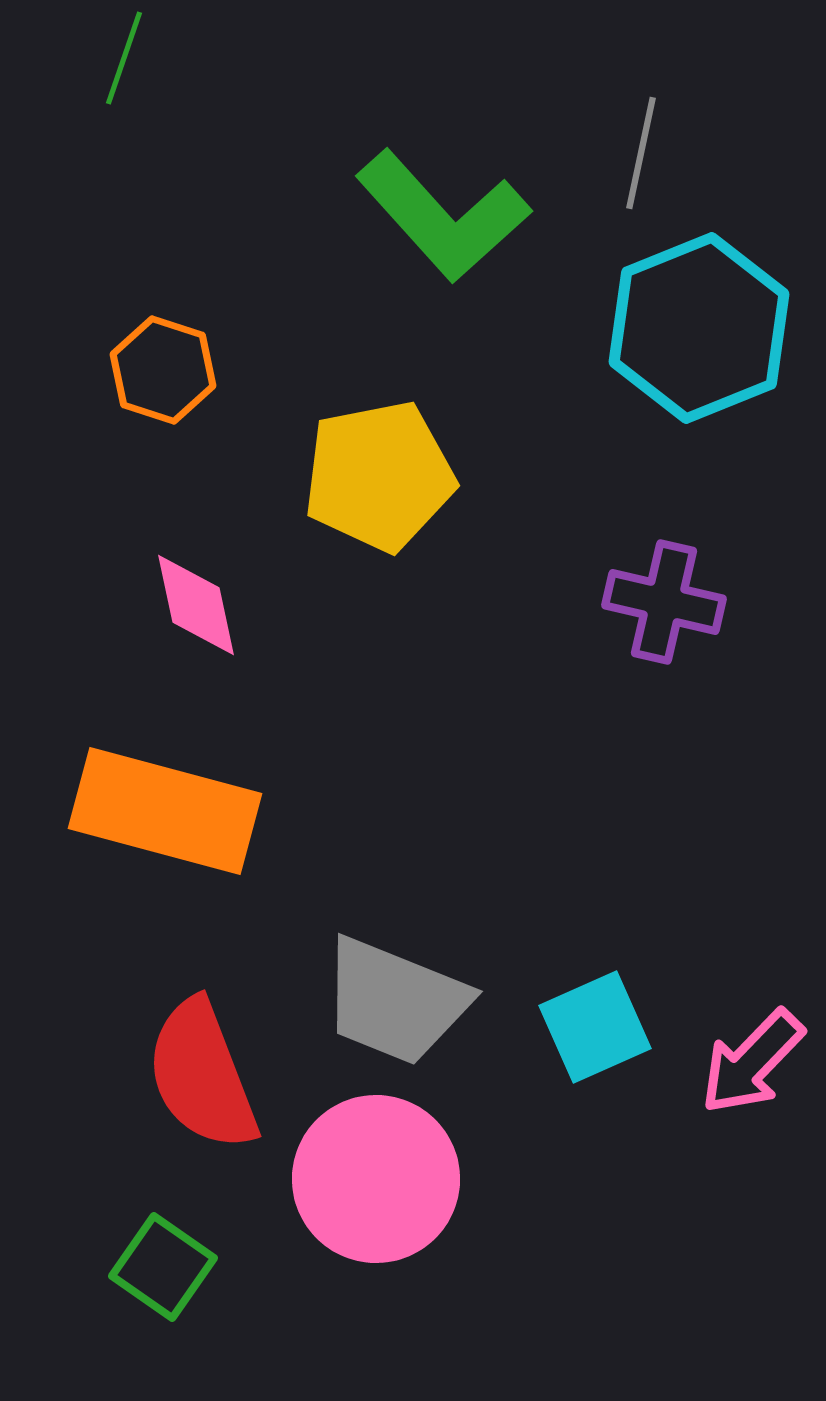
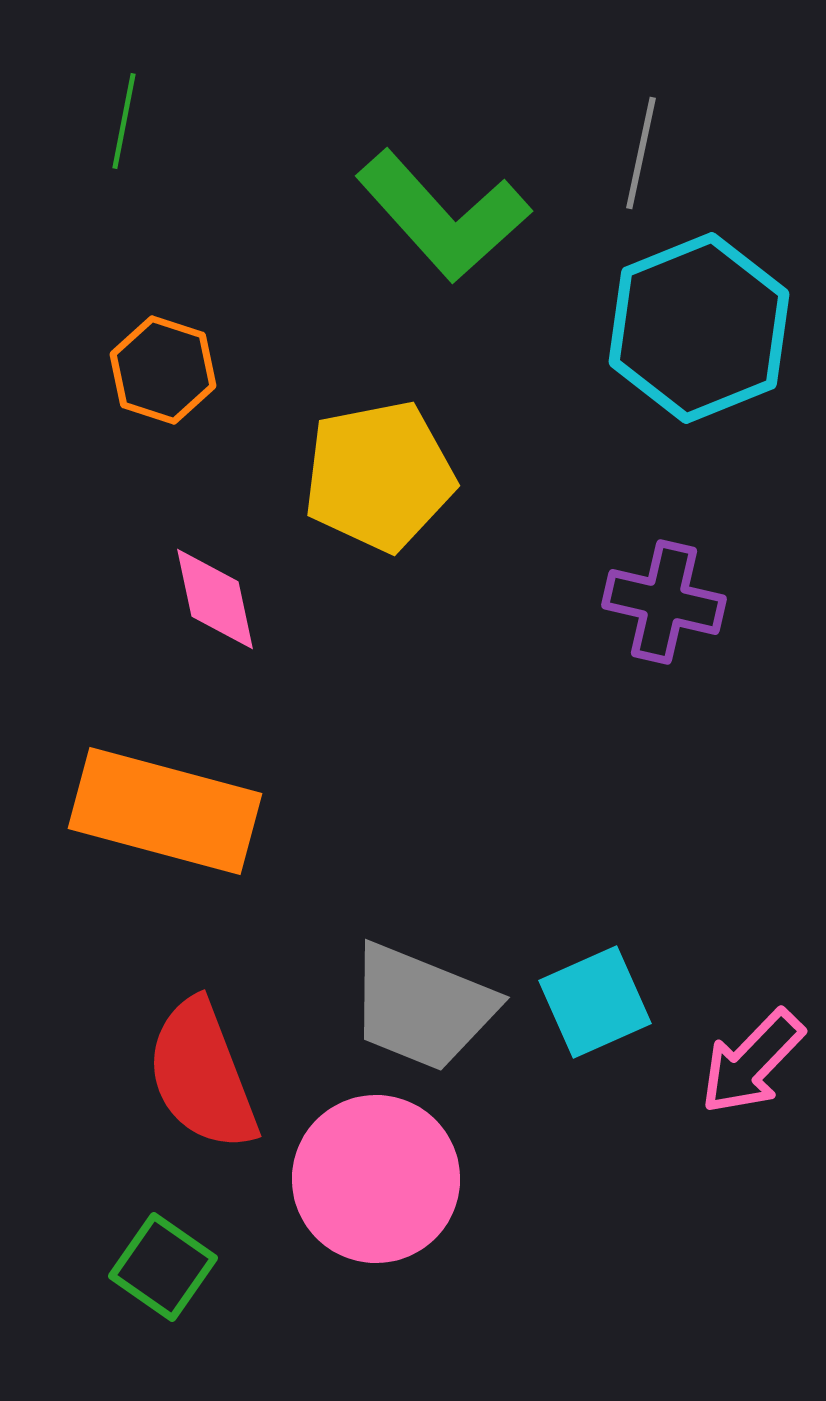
green line: moved 63 px down; rotated 8 degrees counterclockwise
pink diamond: moved 19 px right, 6 px up
gray trapezoid: moved 27 px right, 6 px down
cyan square: moved 25 px up
